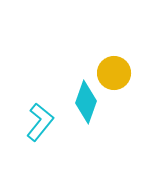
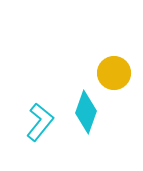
cyan diamond: moved 10 px down
